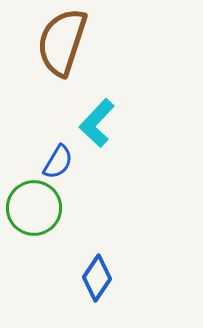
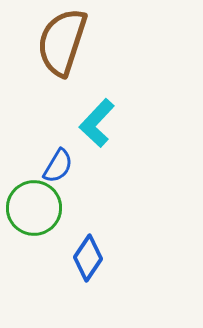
blue semicircle: moved 4 px down
blue diamond: moved 9 px left, 20 px up
